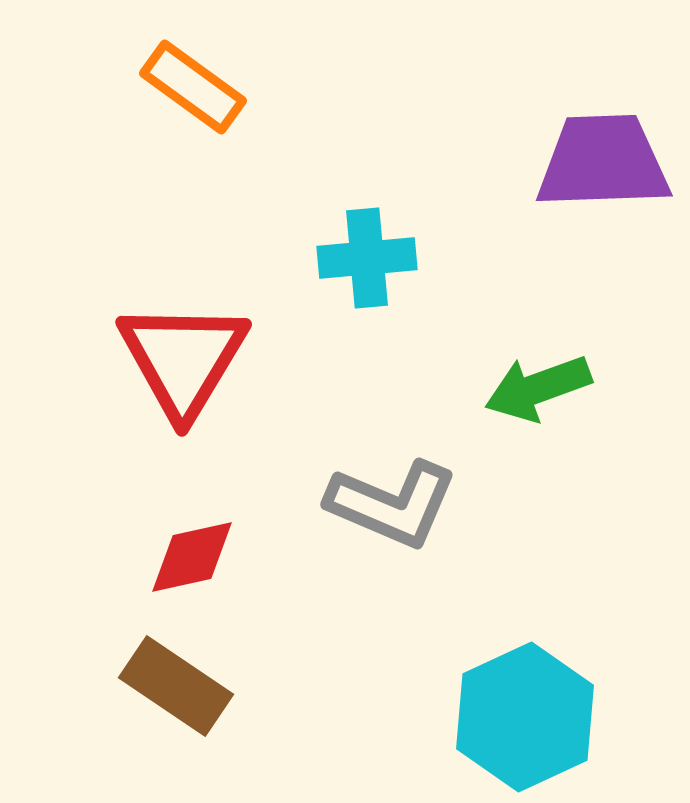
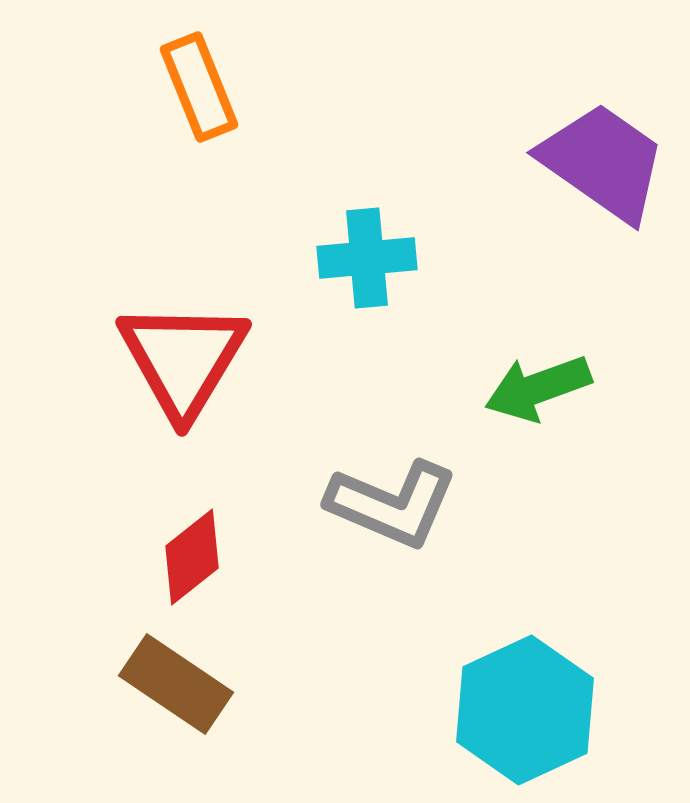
orange rectangle: moved 6 px right; rotated 32 degrees clockwise
purple trapezoid: rotated 37 degrees clockwise
red diamond: rotated 26 degrees counterclockwise
brown rectangle: moved 2 px up
cyan hexagon: moved 7 px up
